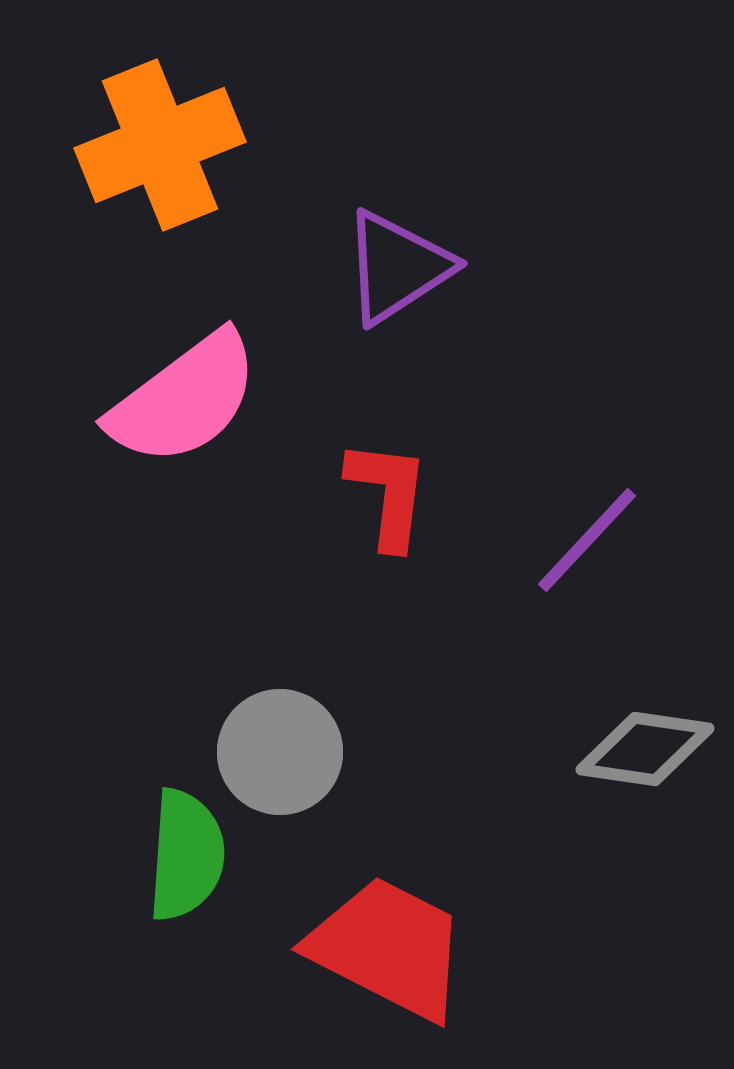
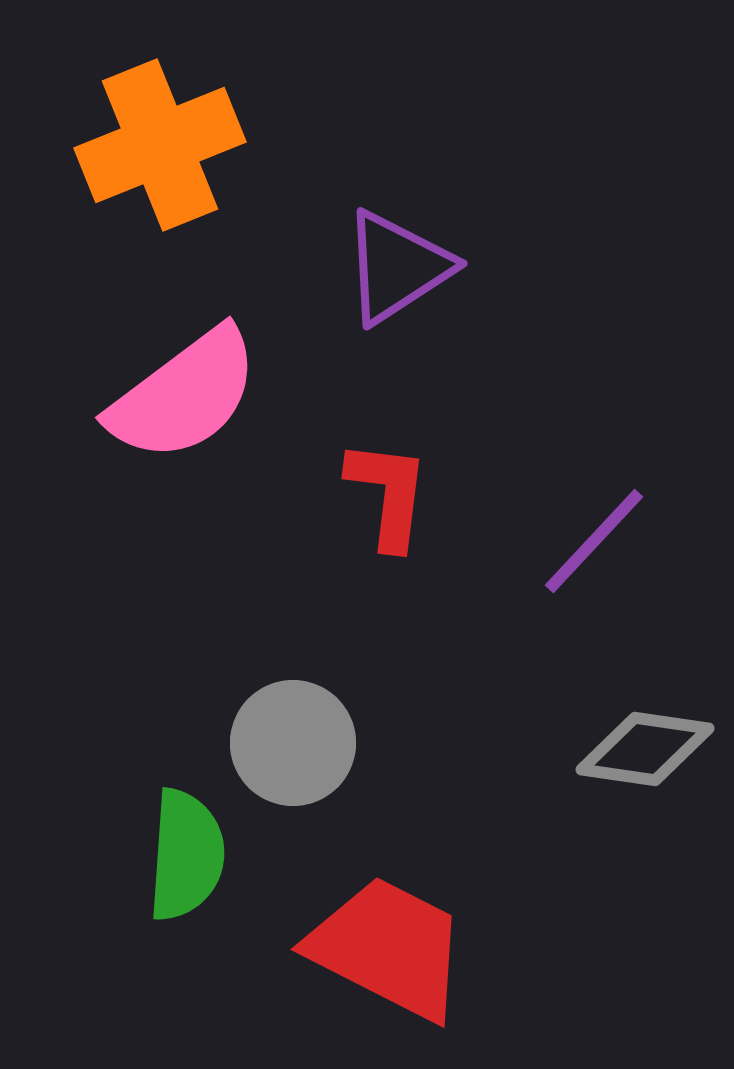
pink semicircle: moved 4 px up
purple line: moved 7 px right, 1 px down
gray circle: moved 13 px right, 9 px up
